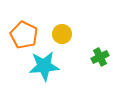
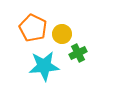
orange pentagon: moved 9 px right, 7 px up
green cross: moved 22 px left, 4 px up
